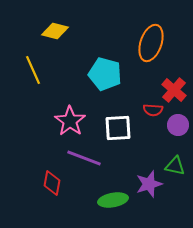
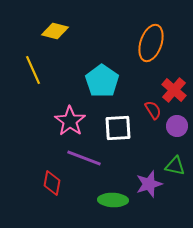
cyan pentagon: moved 3 px left, 7 px down; rotated 20 degrees clockwise
red semicircle: rotated 126 degrees counterclockwise
purple circle: moved 1 px left, 1 px down
green ellipse: rotated 12 degrees clockwise
